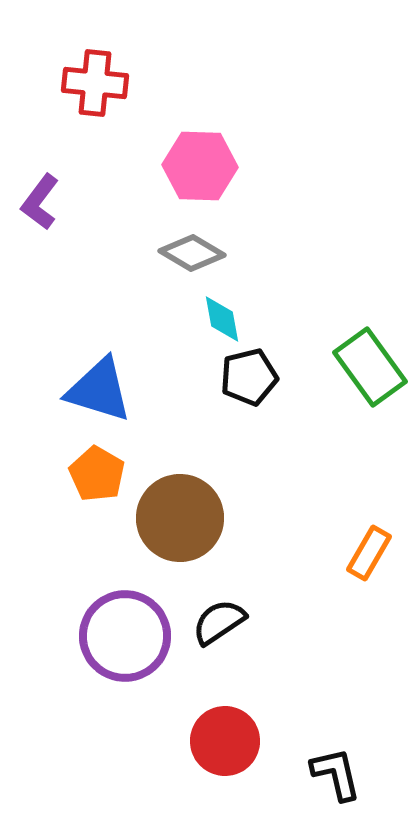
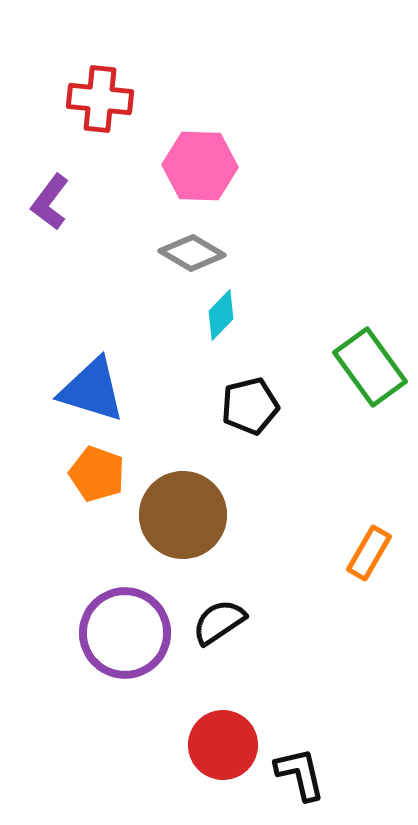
red cross: moved 5 px right, 16 px down
purple L-shape: moved 10 px right
cyan diamond: moved 1 px left, 4 px up; rotated 54 degrees clockwise
black pentagon: moved 1 px right, 29 px down
blue triangle: moved 7 px left
orange pentagon: rotated 10 degrees counterclockwise
brown circle: moved 3 px right, 3 px up
purple circle: moved 3 px up
red circle: moved 2 px left, 4 px down
black L-shape: moved 36 px left
